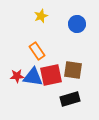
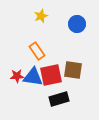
black rectangle: moved 11 px left
